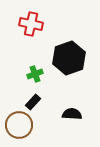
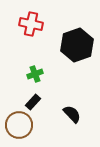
black hexagon: moved 8 px right, 13 px up
black semicircle: rotated 42 degrees clockwise
